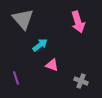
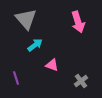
gray triangle: moved 3 px right
cyan arrow: moved 5 px left
gray cross: rotated 32 degrees clockwise
